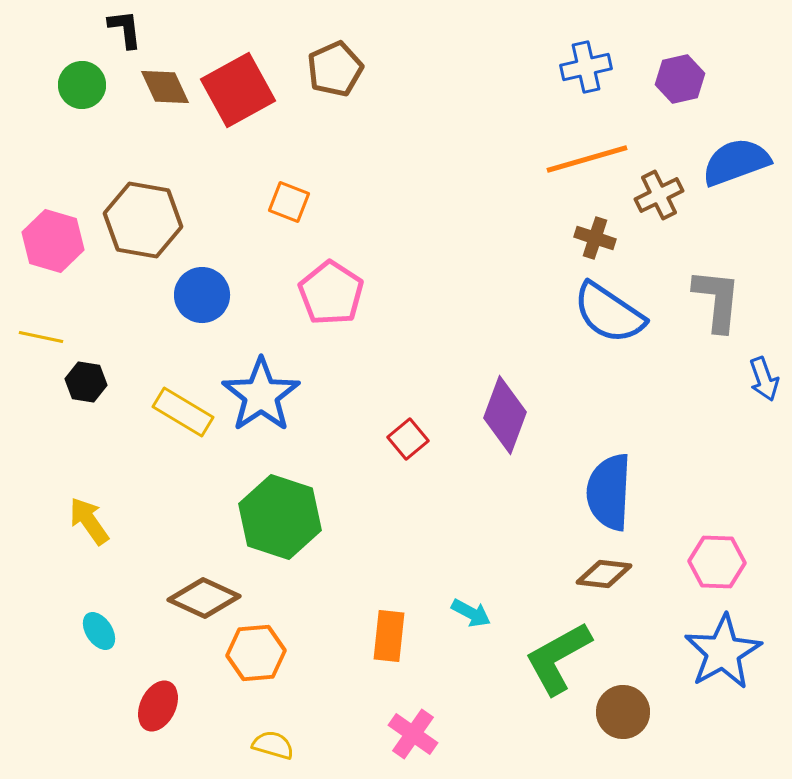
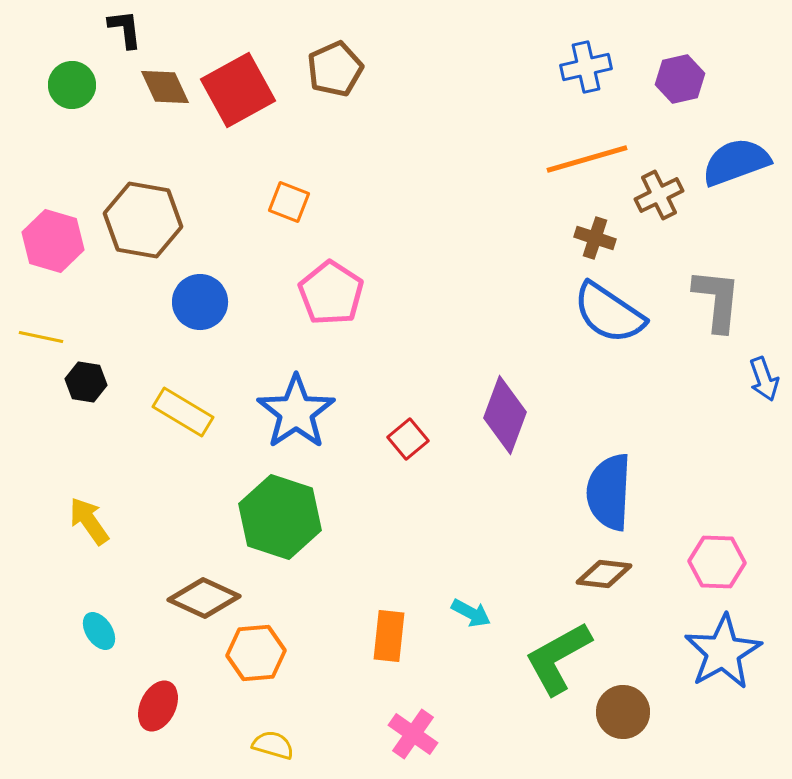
green circle at (82, 85): moved 10 px left
blue circle at (202, 295): moved 2 px left, 7 px down
blue star at (261, 395): moved 35 px right, 17 px down
